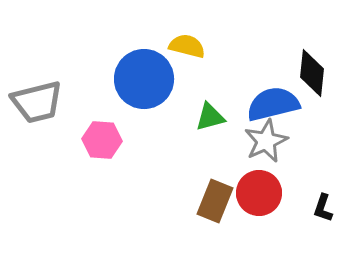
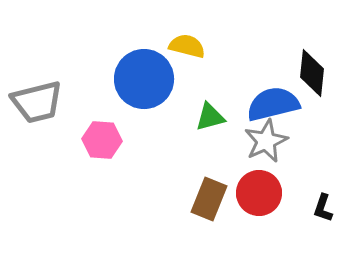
brown rectangle: moved 6 px left, 2 px up
